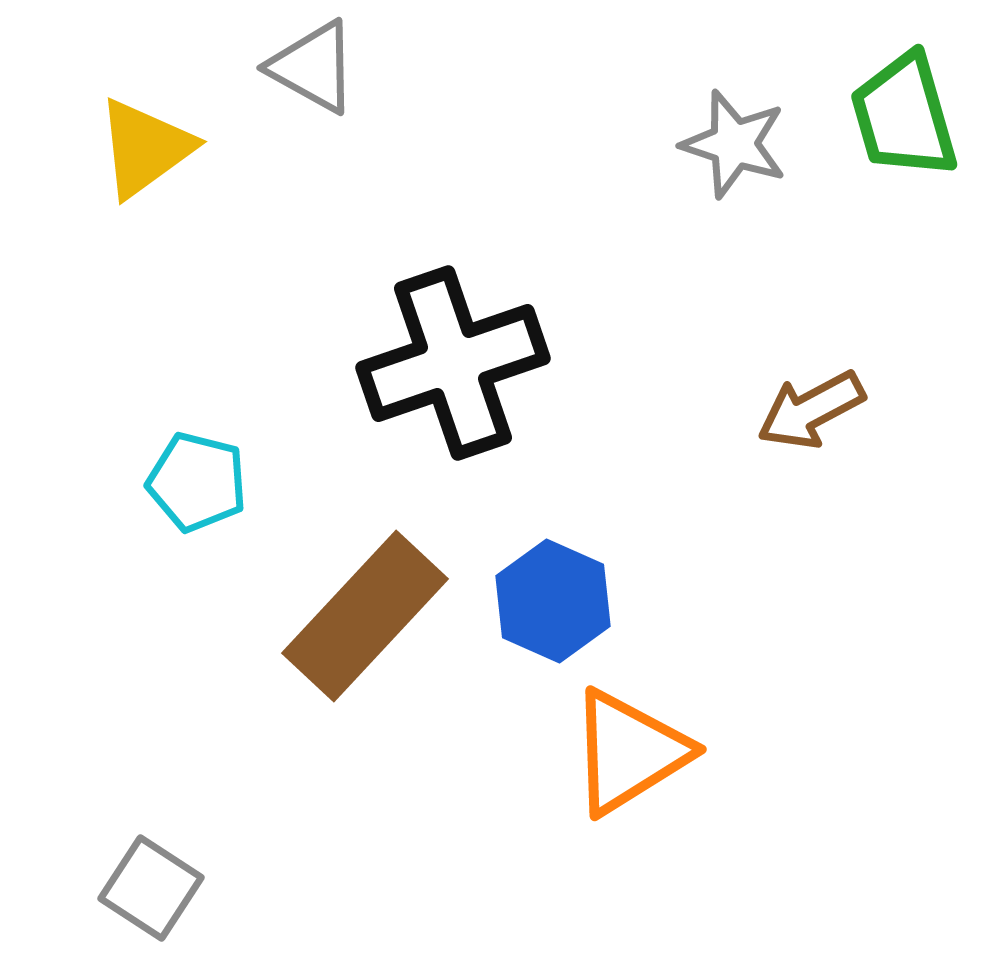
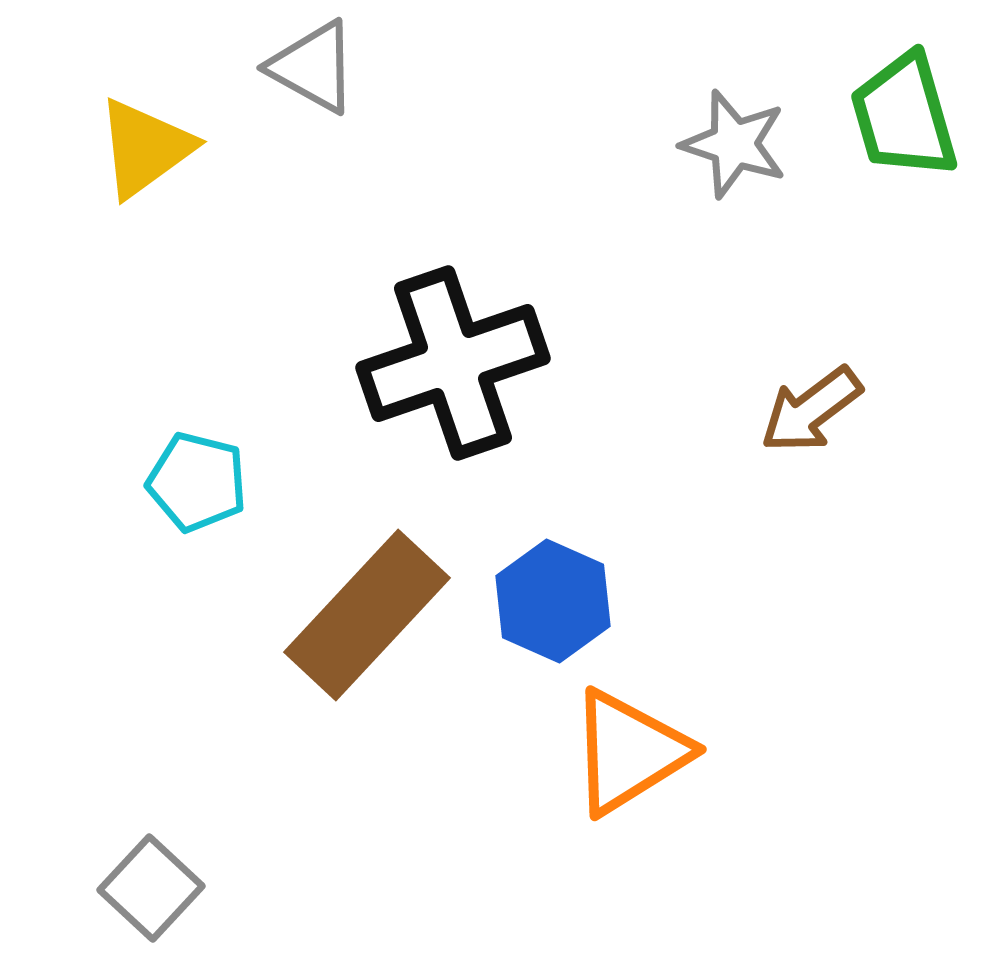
brown arrow: rotated 9 degrees counterclockwise
brown rectangle: moved 2 px right, 1 px up
gray square: rotated 10 degrees clockwise
